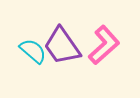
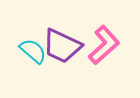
purple trapezoid: rotated 30 degrees counterclockwise
